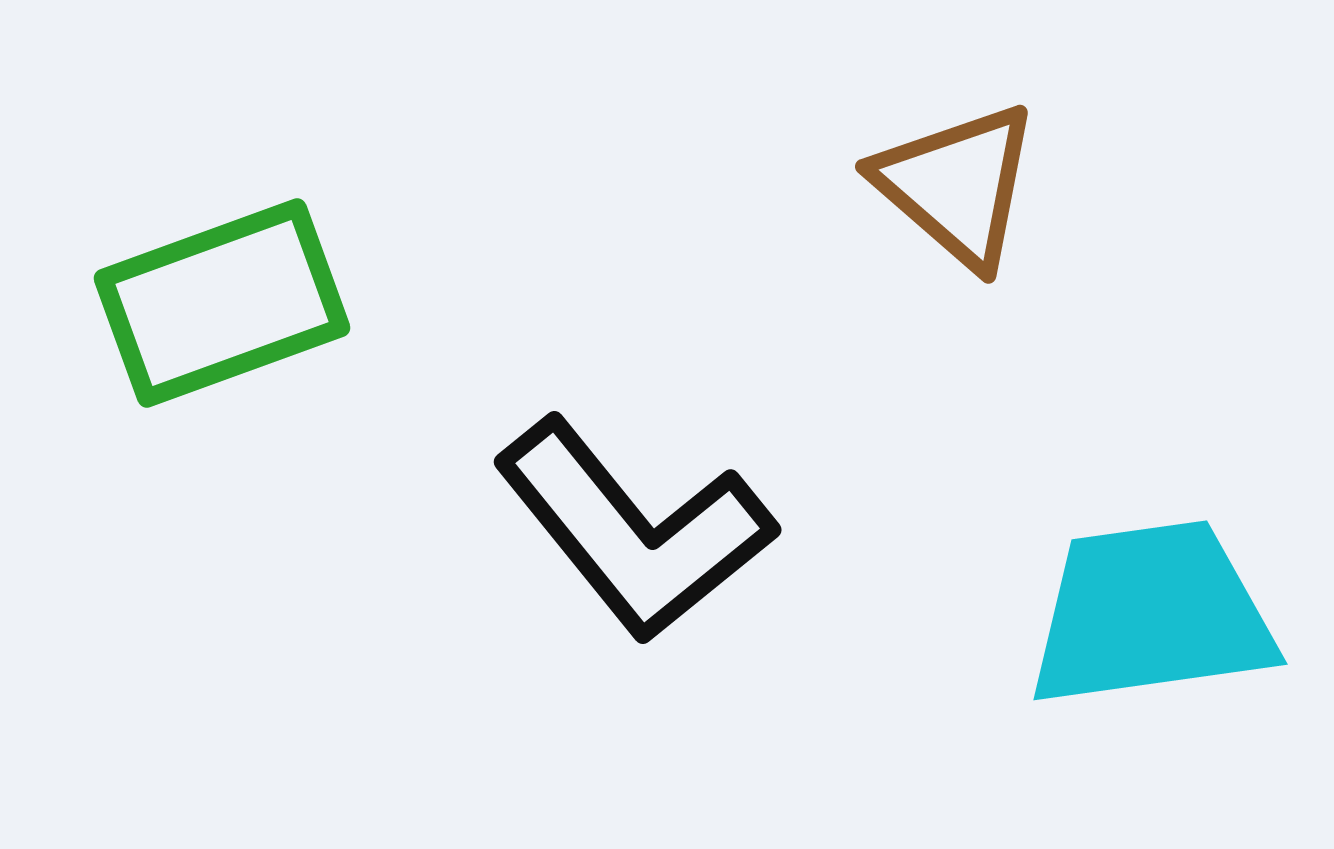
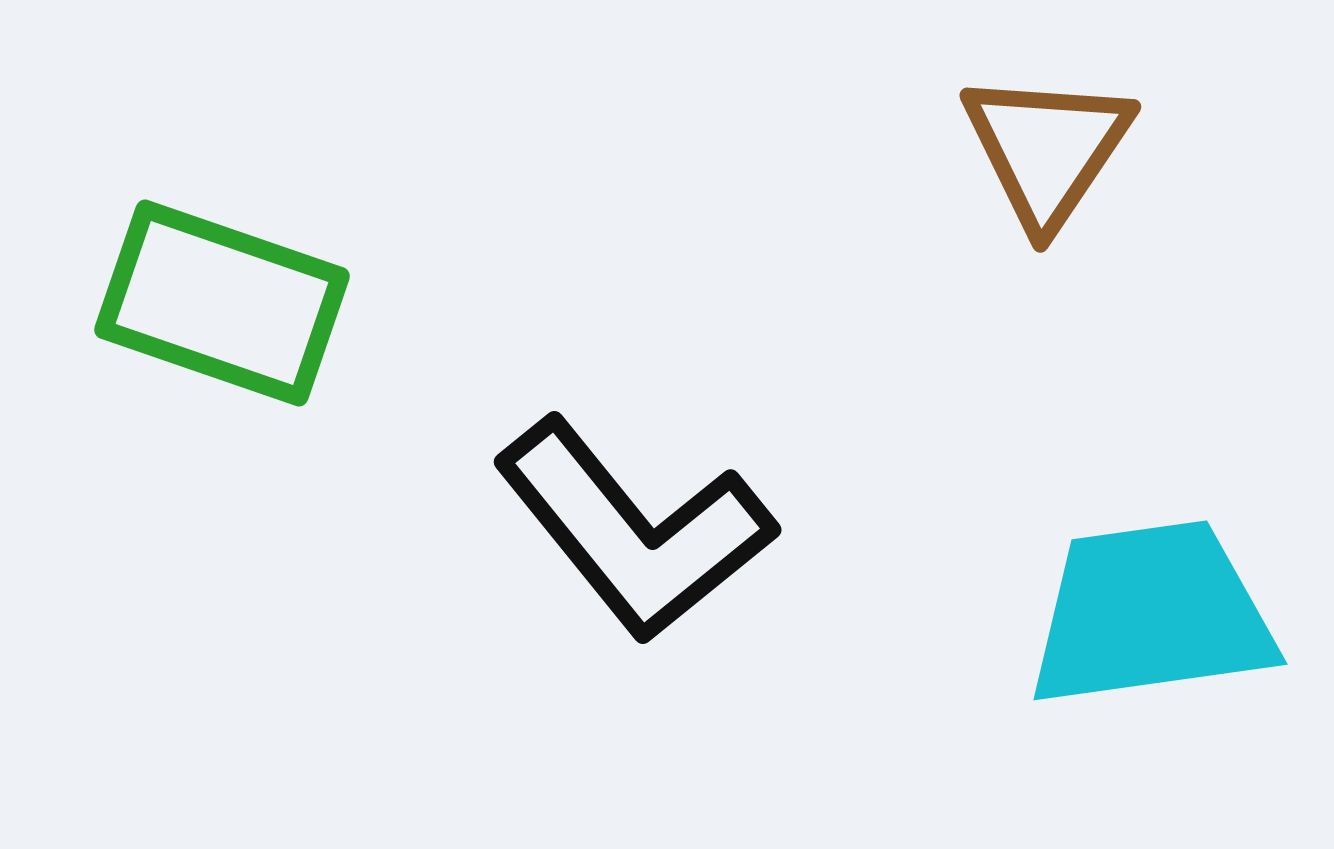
brown triangle: moved 90 px right, 36 px up; rotated 23 degrees clockwise
green rectangle: rotated 39 degrees clockwise
